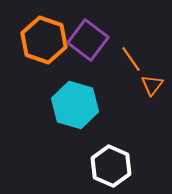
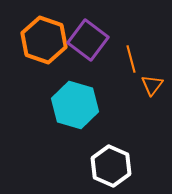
orange line: rotated 20 degrees clockwise
